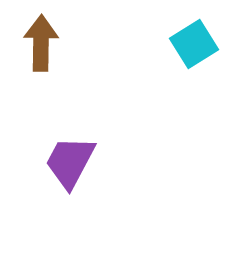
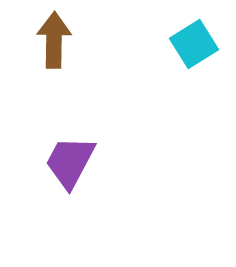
brown arrow: moved 13 px right, 3 px up
